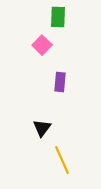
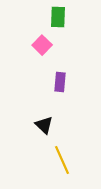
black triangle: moved 2 px right, 3 px up; rotated 24 degrees counterclockwise
